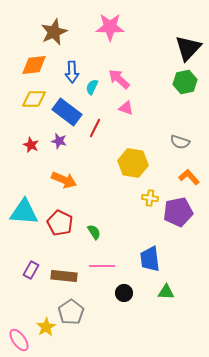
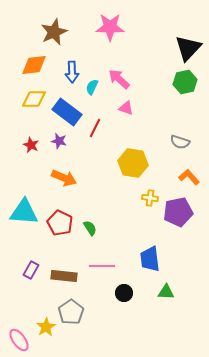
orange arrow: moved 2 px up
green semicircle: moved 4 px left, 4 px up
